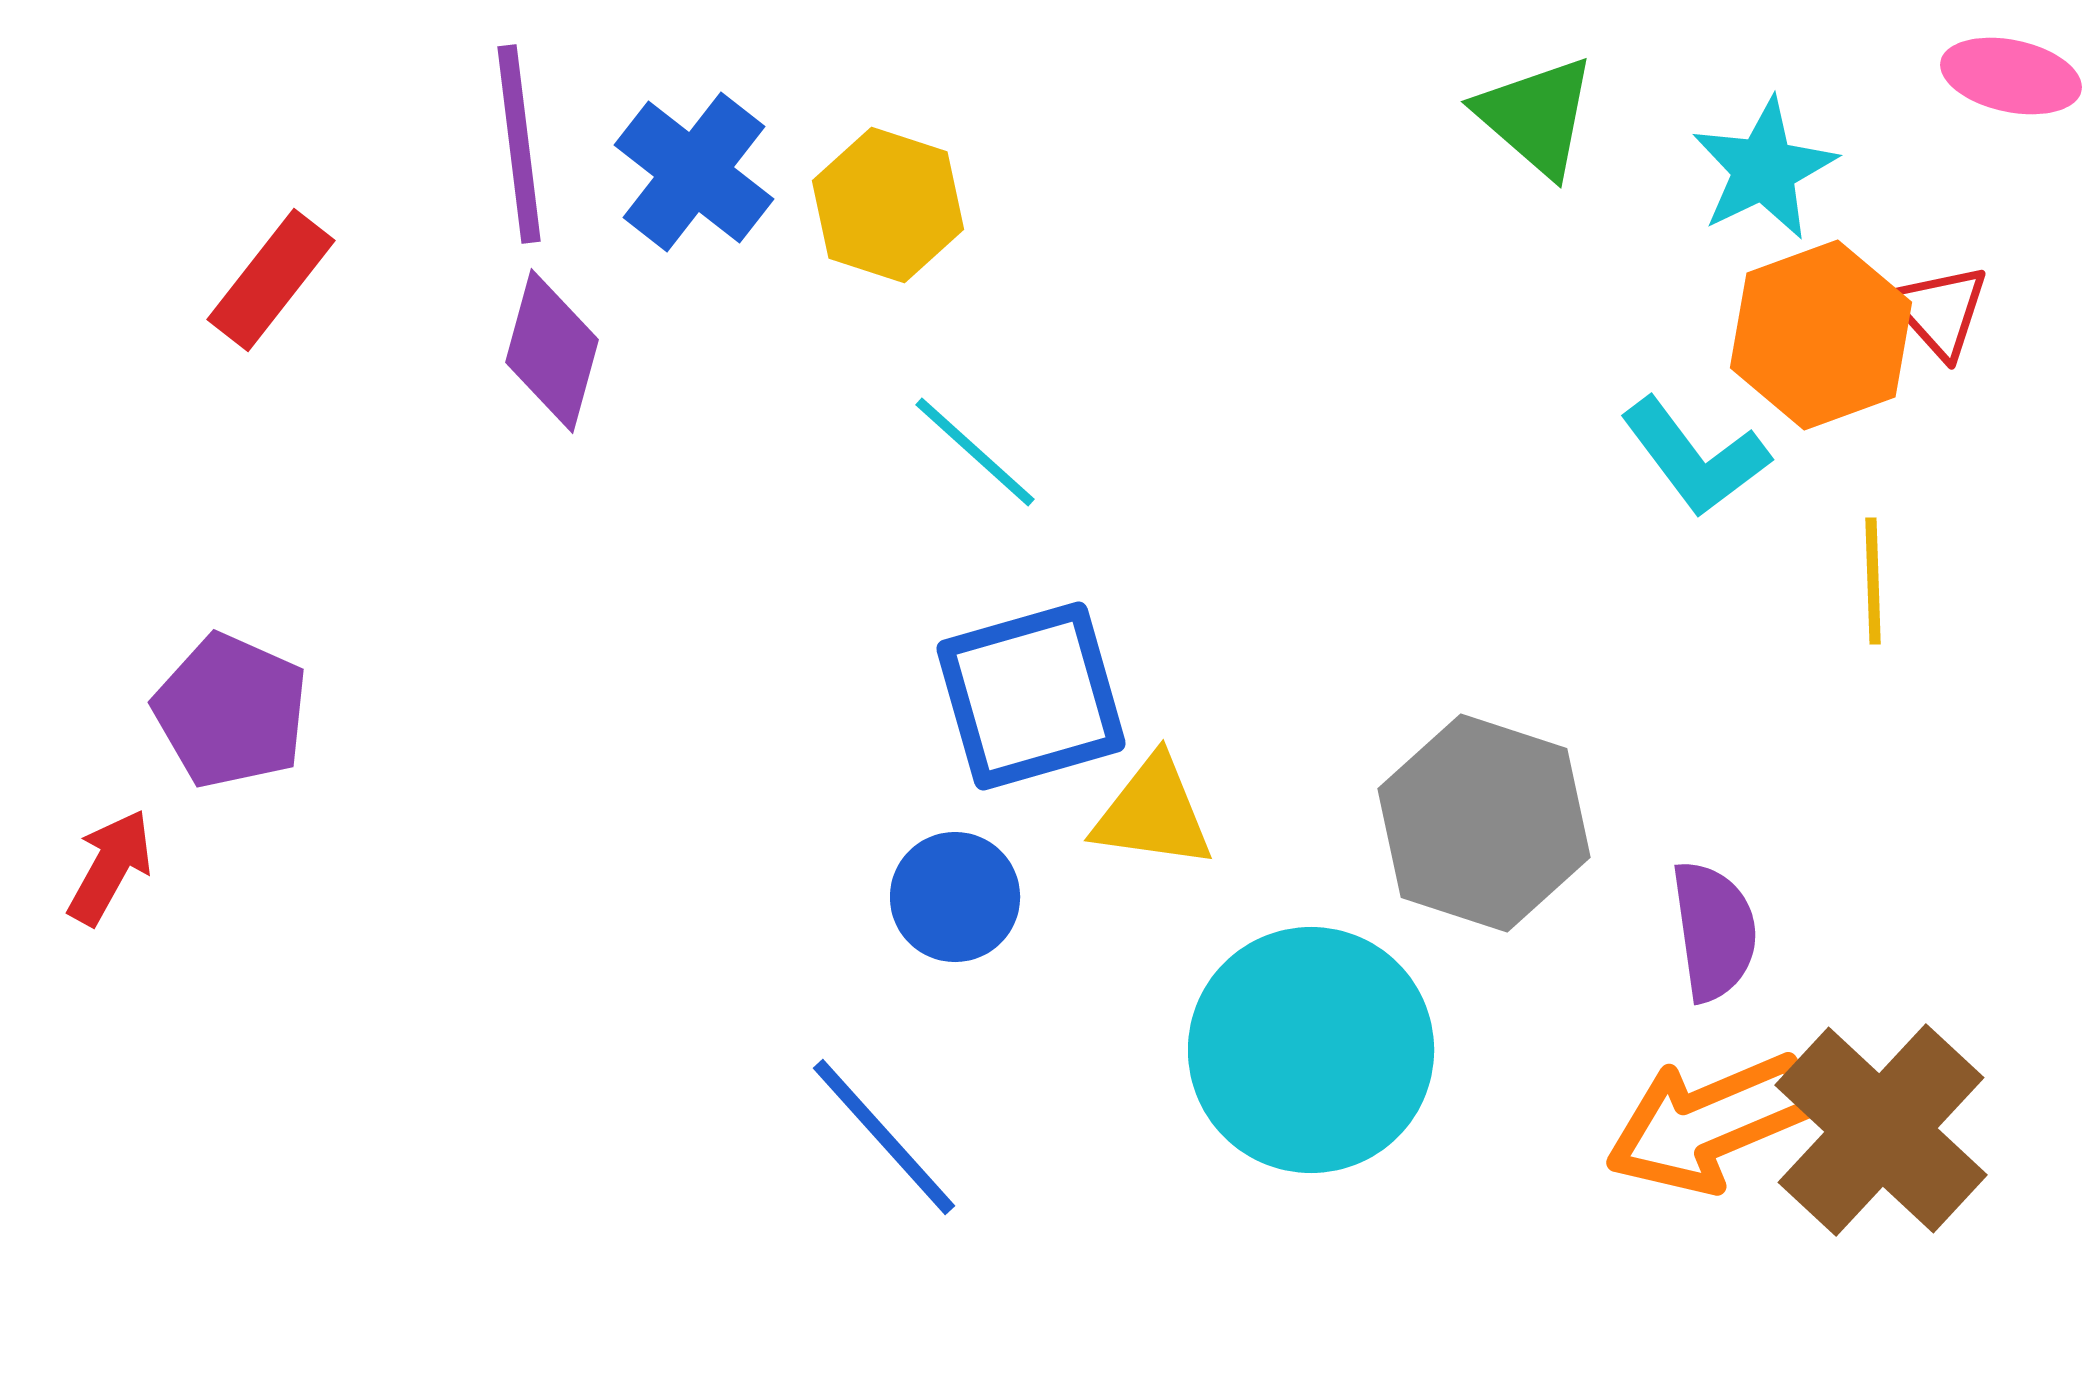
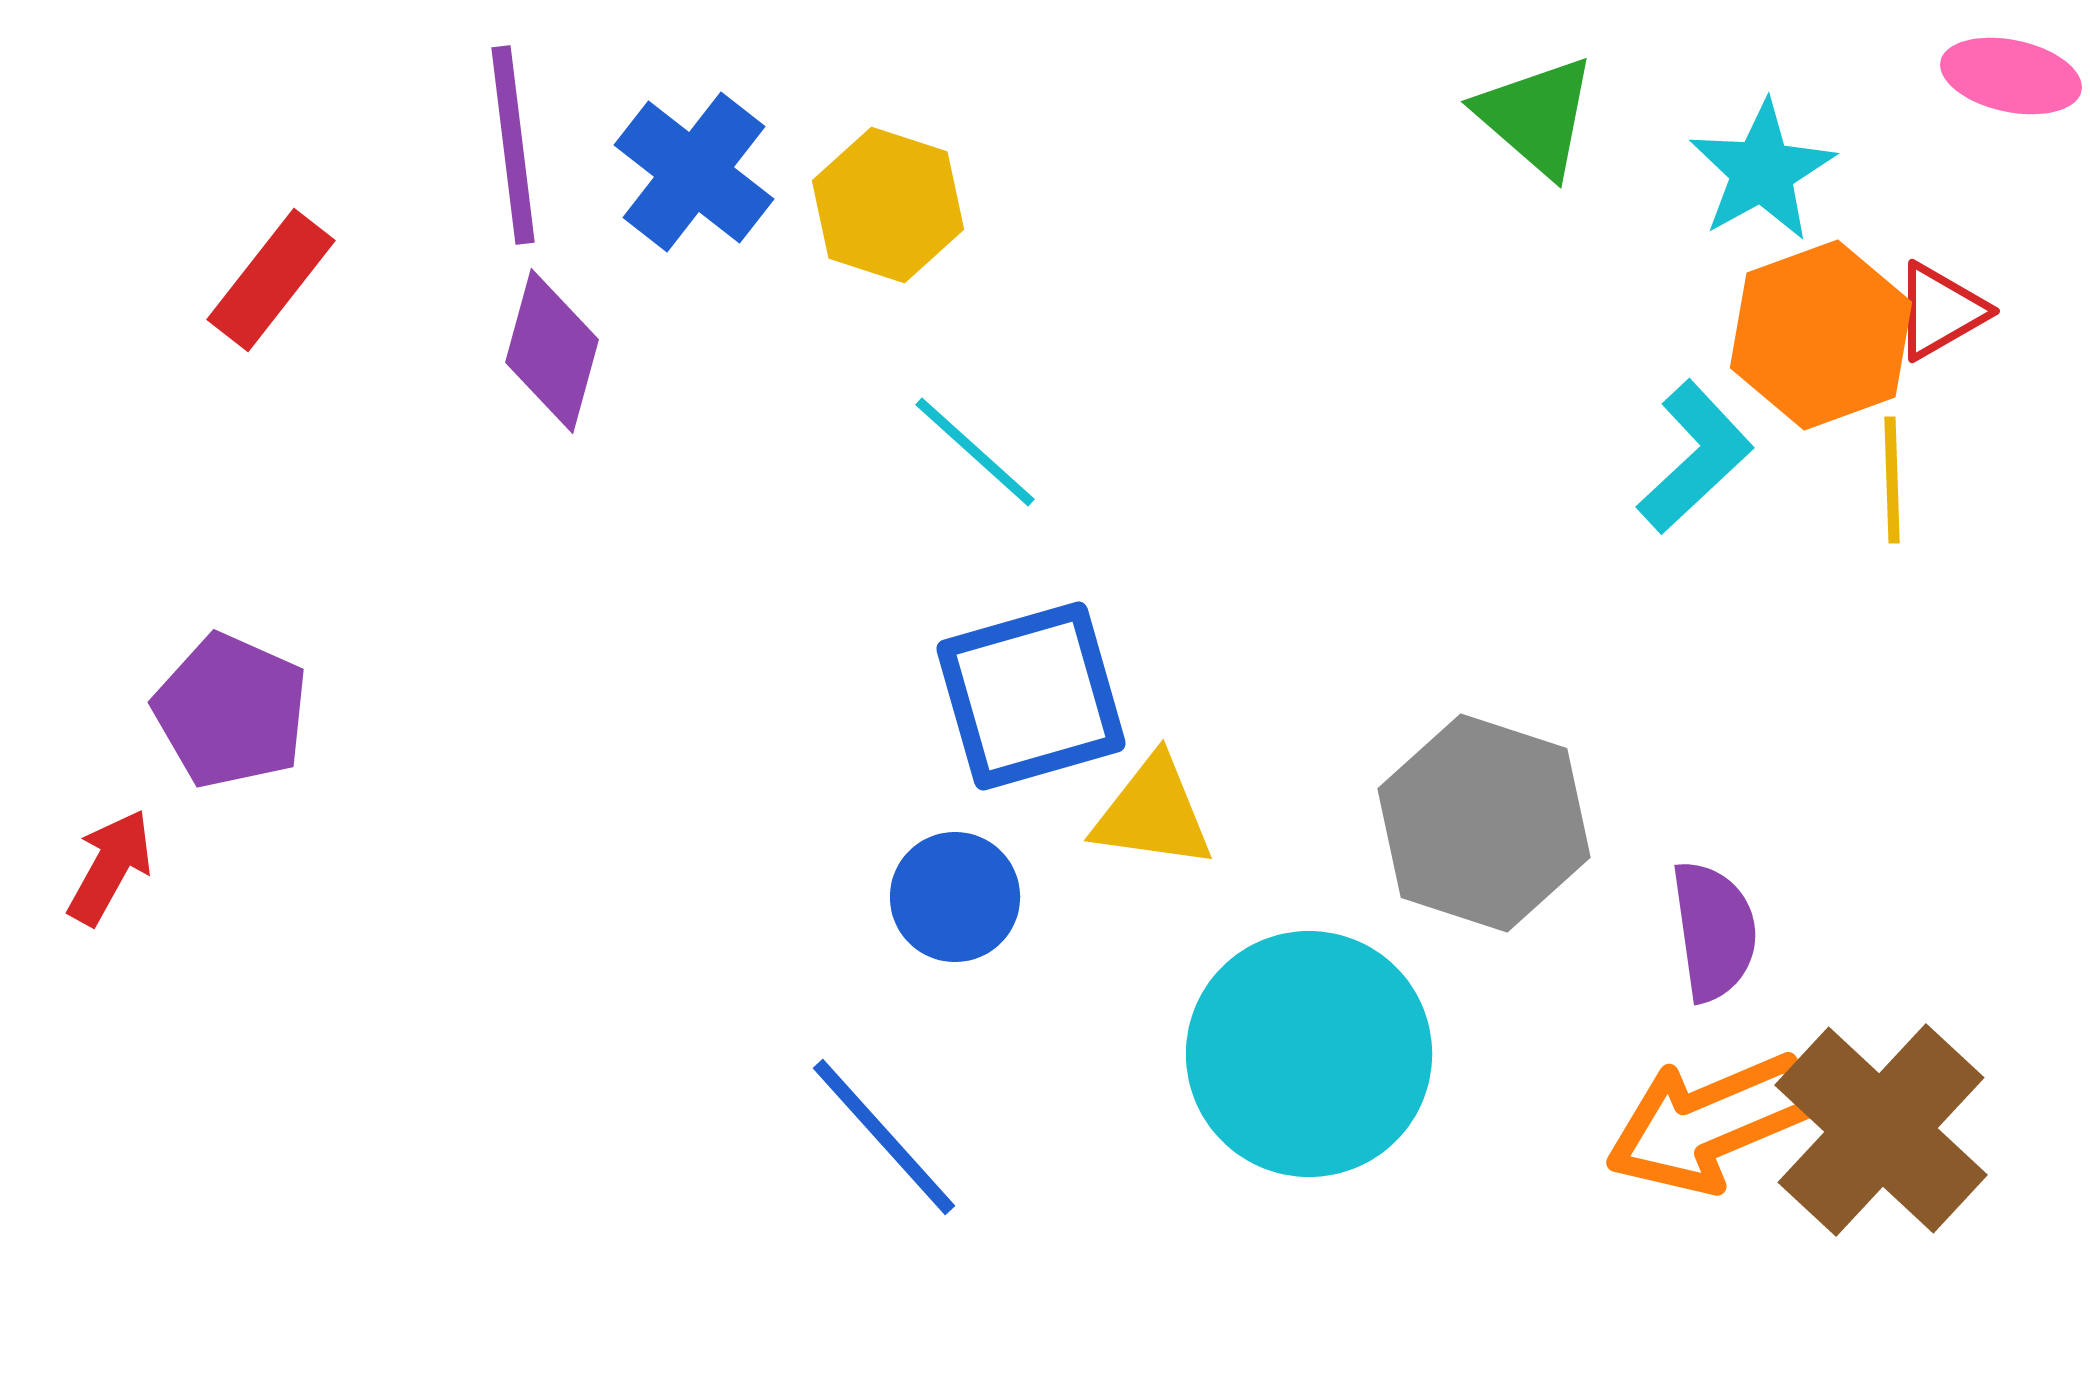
purple line: moved 6 px left, 1 px down
cyan star: moved 2 px left, 2 px down; rotated 3 degrees counterclockwise
red triangle: rotated 42 degrees clockwise
cyan L-shape: rotated 96 degrees counterclockwise
yellow line: moved 19 px right, 101 px up
cyan circle: moved 2 px left, 4 px down
